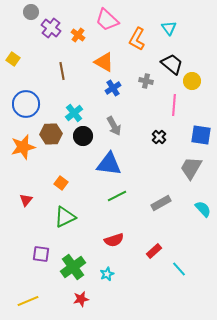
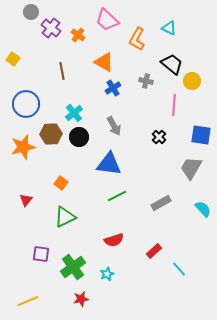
cyan triangle: rotated 28 degrees counterclockwise
black circle: moved 4 px left, 1 px down
